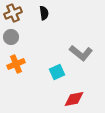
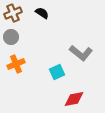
black semicircle: moved 2 px left; rotated 48 degrees counterclockwise
